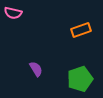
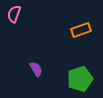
pink semicircle: moved 1 px right, 1 px down; rotated 96 degrees clockwise
